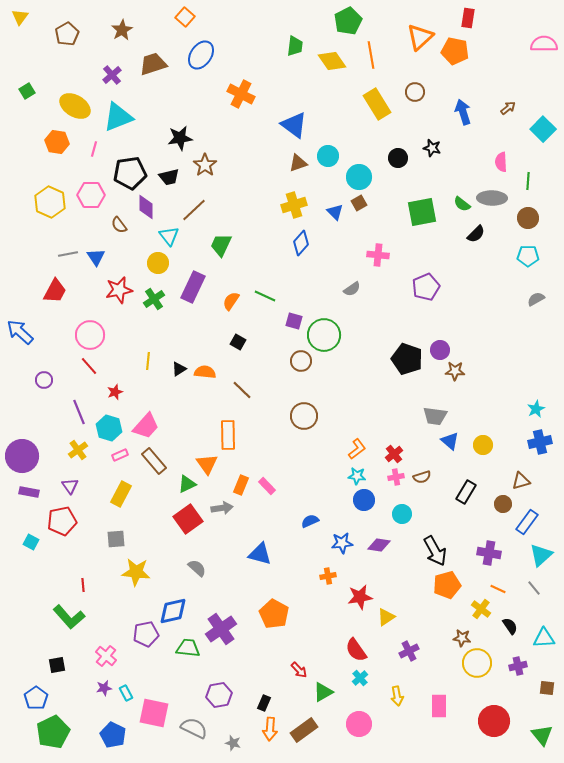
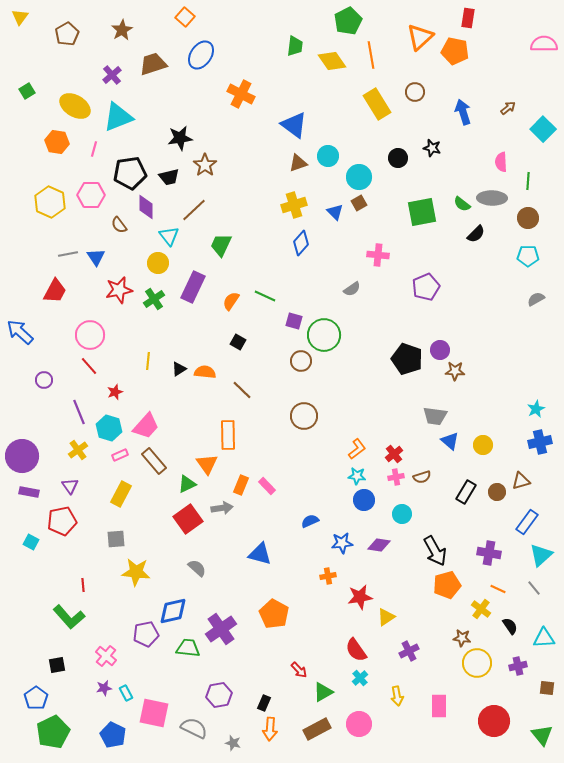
brown circle at (503, 504): moved 6 px left, 12 px up
brown rectangle at (304, 730): moved 13 px right, 1 px up; rotated 8 degrees clockwise
